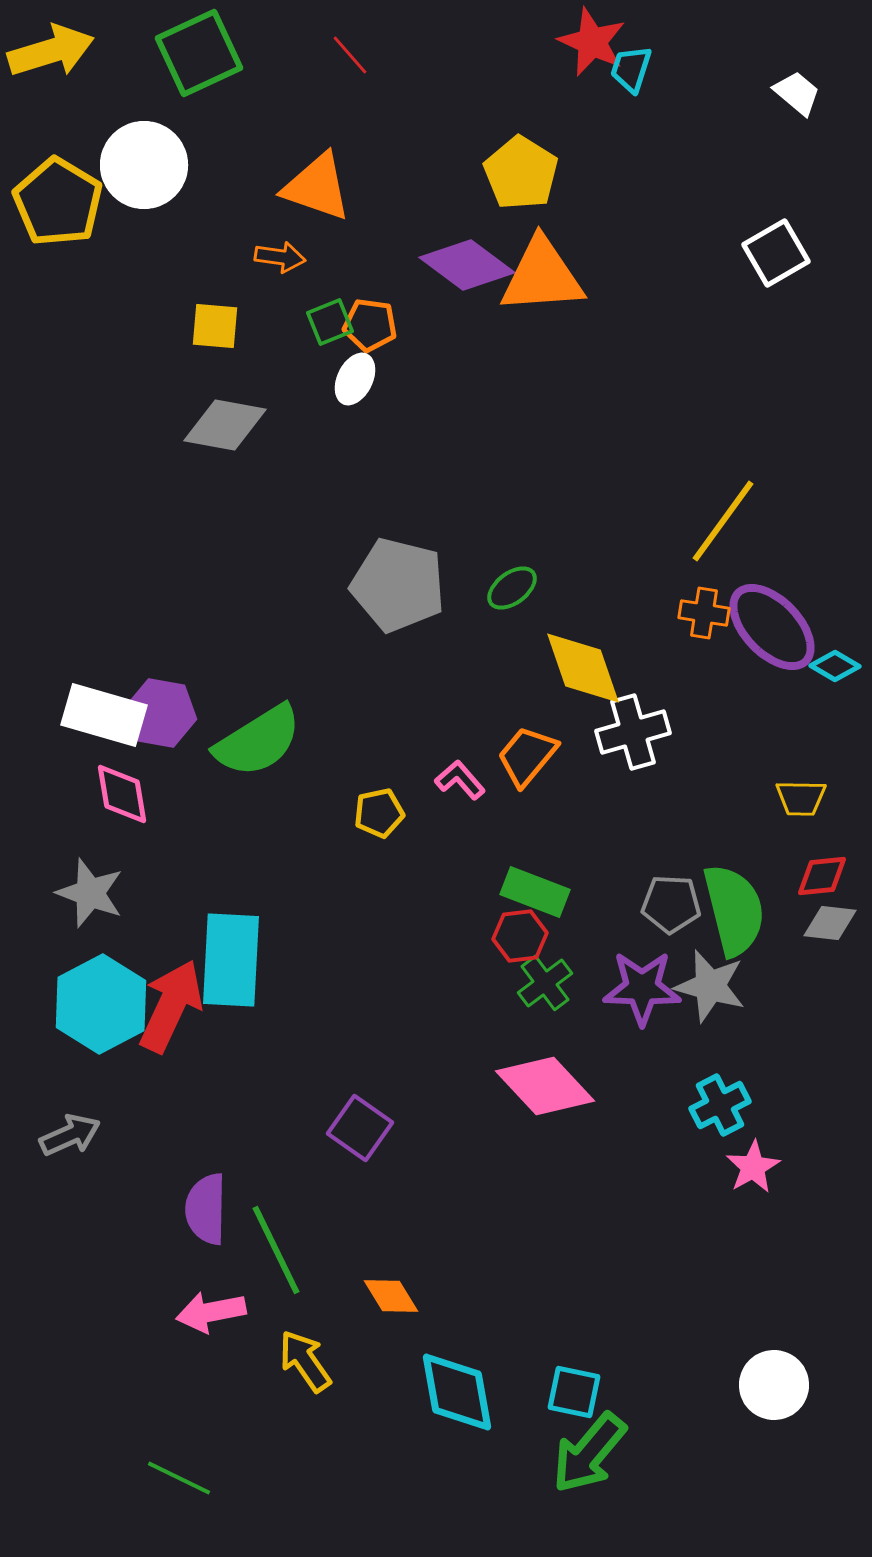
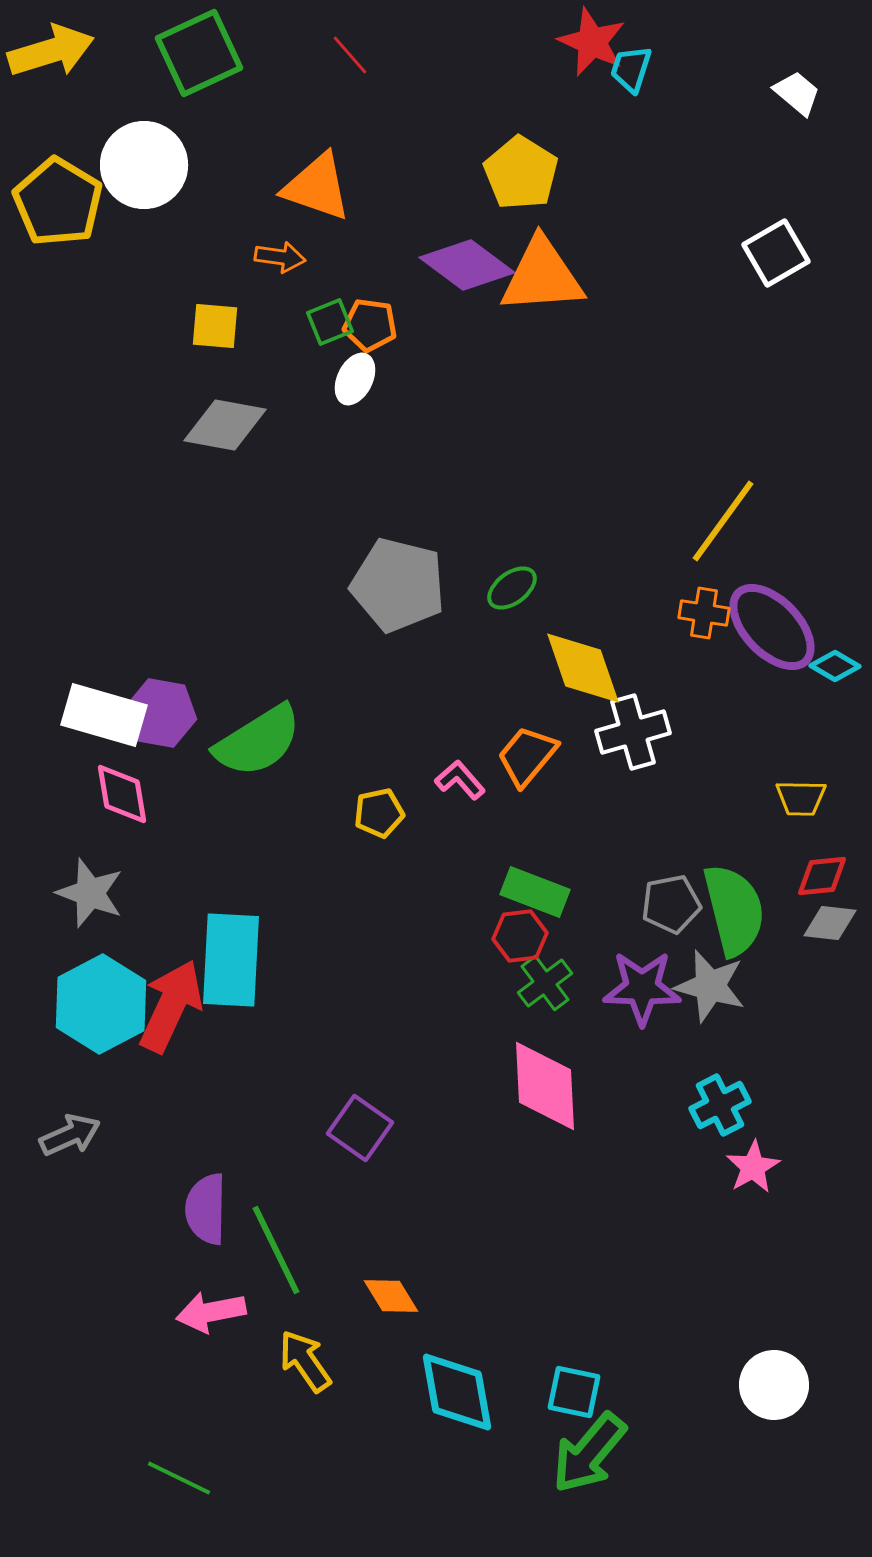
gray pentagon at (671, 904): rotated 14 degrees counterclockwise
pink diamond at (545, 1086): rotated 40 degrees clockwise
